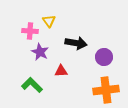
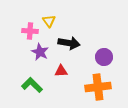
black arrow: moved 7 px left
orange cross: moved 8 px left, 3 px up
